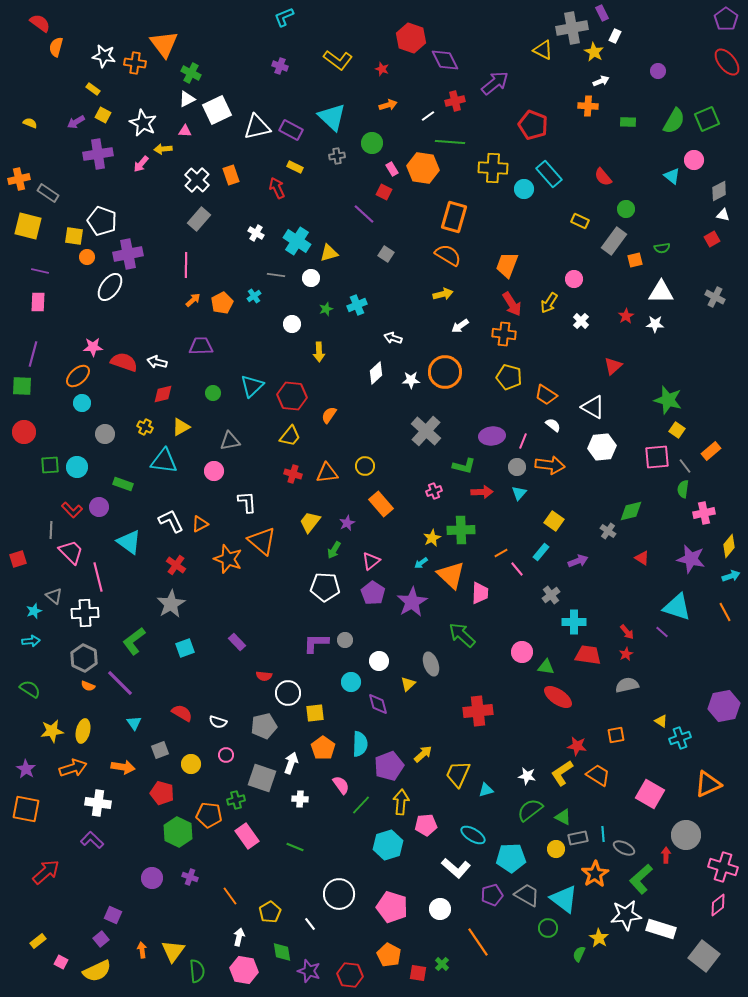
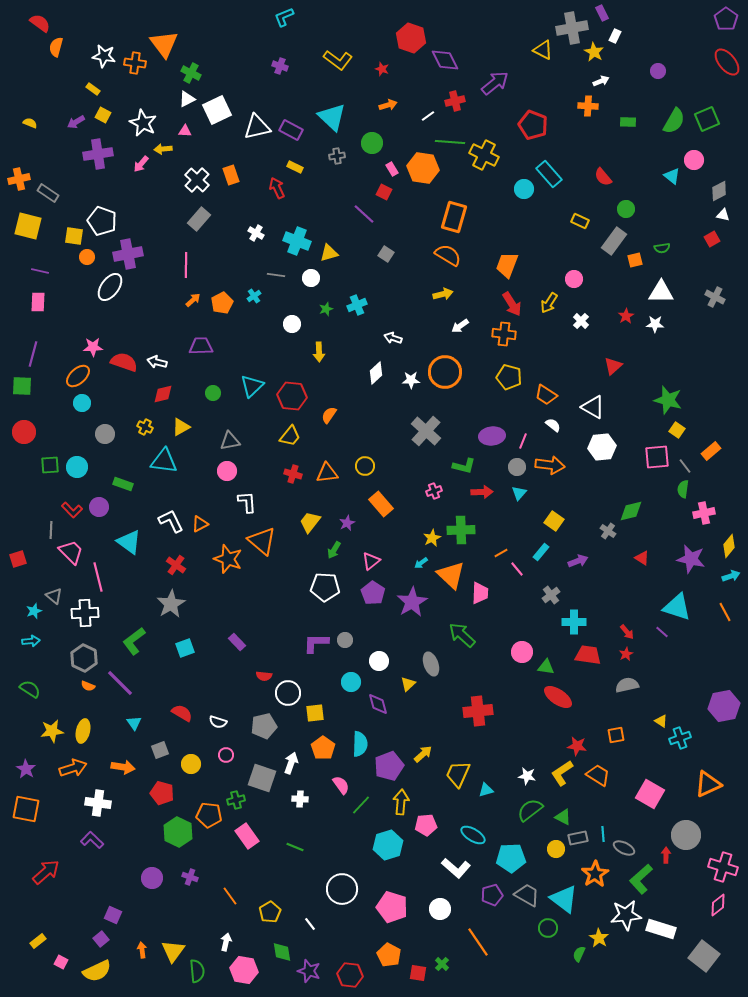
yellow cross at (493, 168): moved 9 px left, 13 px up; rotated 24 degrees clockwise
cyan cross at (297, 241): rotated 12 degrees counterclockwise
pink circle at (214, 471): moved 13 px right
white circle at (339, 894): moved 3 px right, 5 px up
white arrow at (239, 937): moved 13 px left, 5 px down
